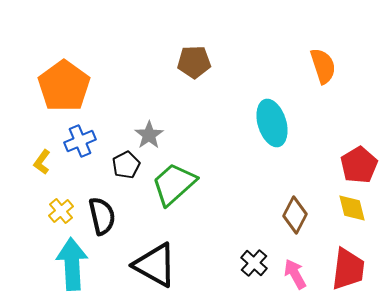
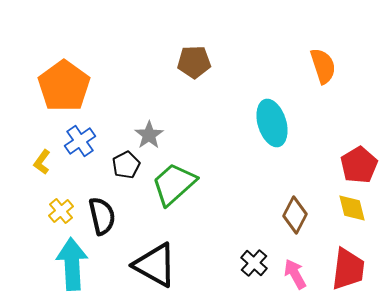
blue cross: rotated 12 degrees counterclockwise
